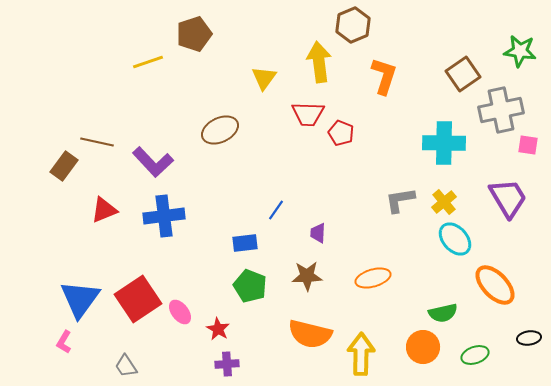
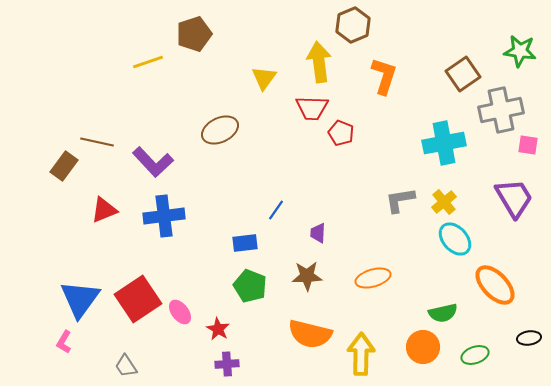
red trapezoid at (308, 114): moved 4 px right, 6 px up
cyan cross at (444, 143): rotated 12 degrees counterclockwise
purple trapezoid at (508, 198): moved 6 px right
